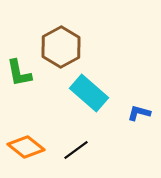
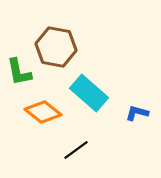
brown hexagon: moved 5 px left; rotated 21 degrees counterclockwise
green L-shape: moved 1 px up
blue L-shape: moved 2 px left
orange diamond: moved 17 px right, 35 px up
